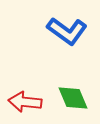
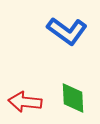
green diamond: rotated 20 degrees clockwise
